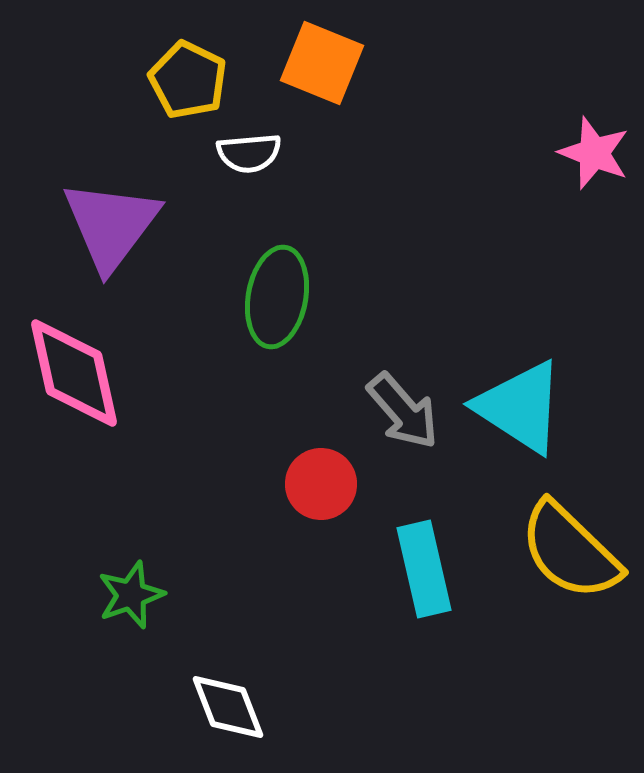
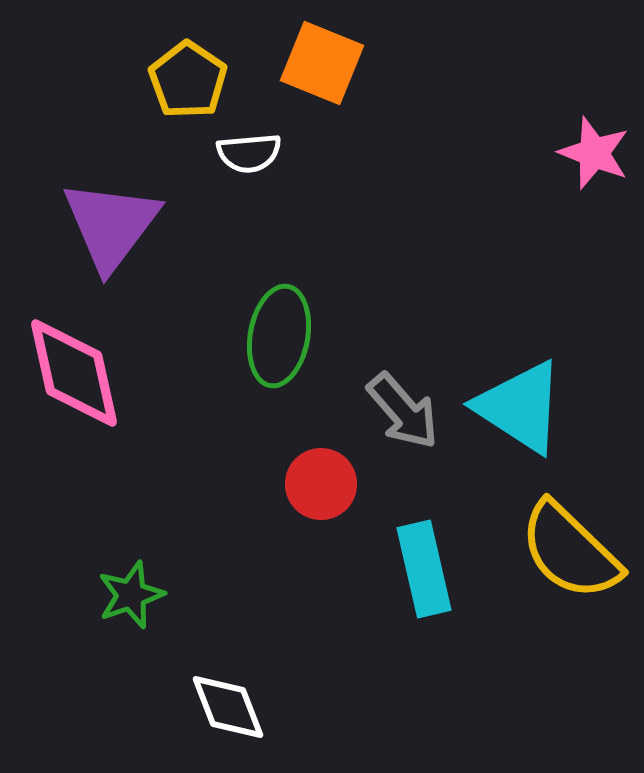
yellow pentagon: rotated 8 degrees clockwise
green ellipse: moved 2 px right, 39 px down
